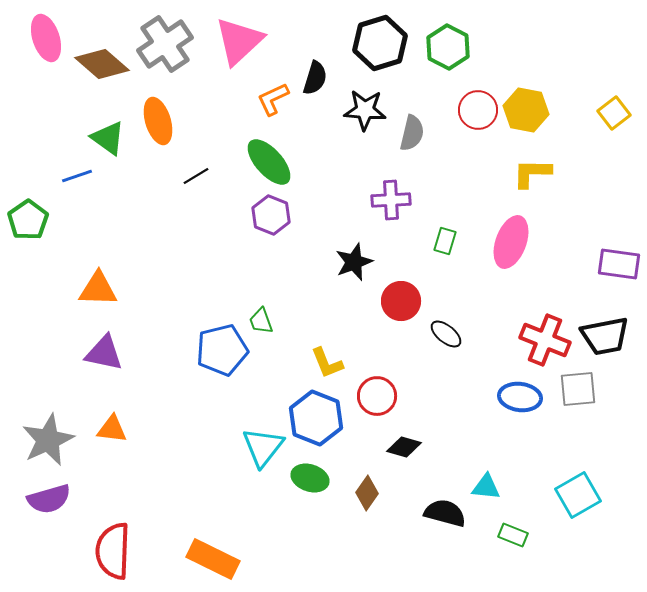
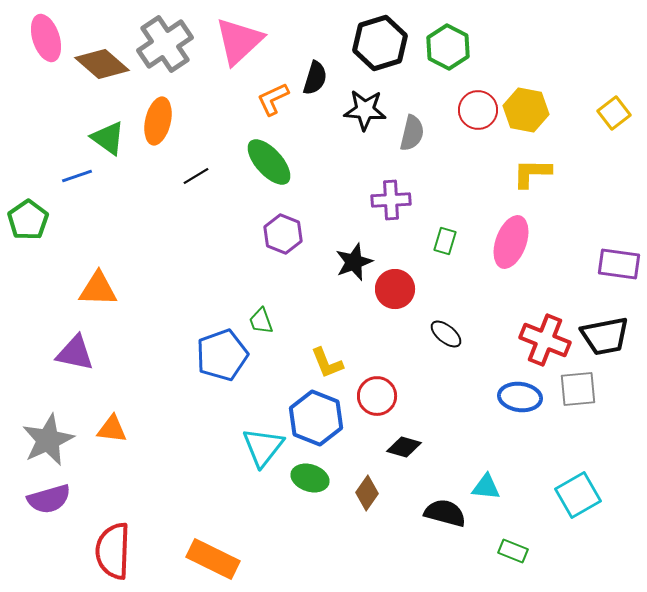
orange ellipse at (158, 121): rotated 30 degrees clockwise
purple hexagon at (271, 215): moved 12 px right, 19 px down
red circle at (401, 301): moved 6 px left, 12 px up
blue pentagon at (222, 350): moved 5 px down; rotated 6 degrees counterclockwise
purple triangle at (104, 353): moved 29 px left
green rectangle at (513, 535): moved 16 px down
